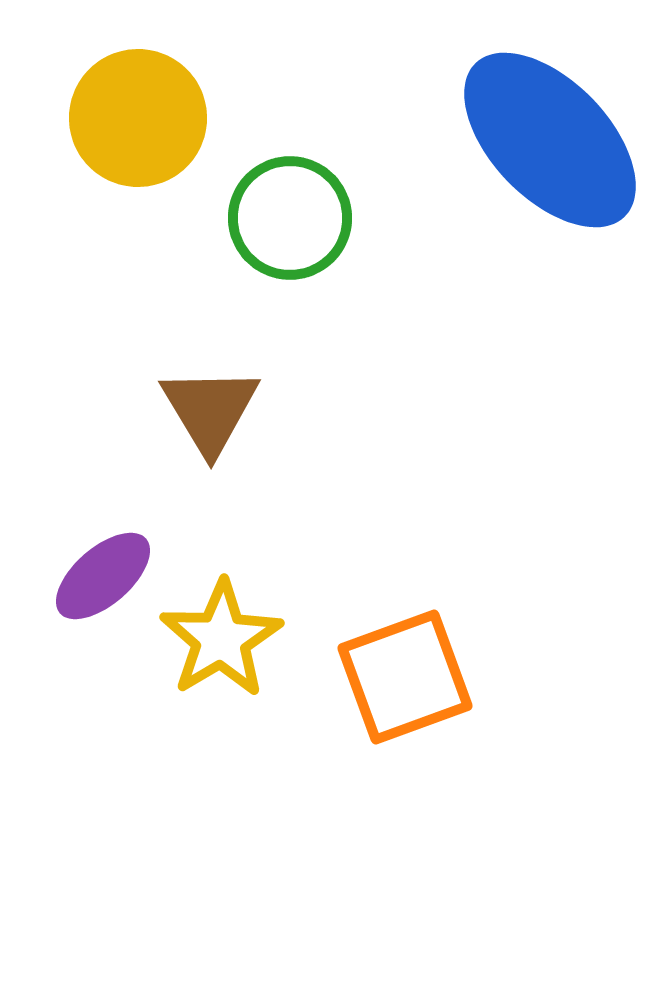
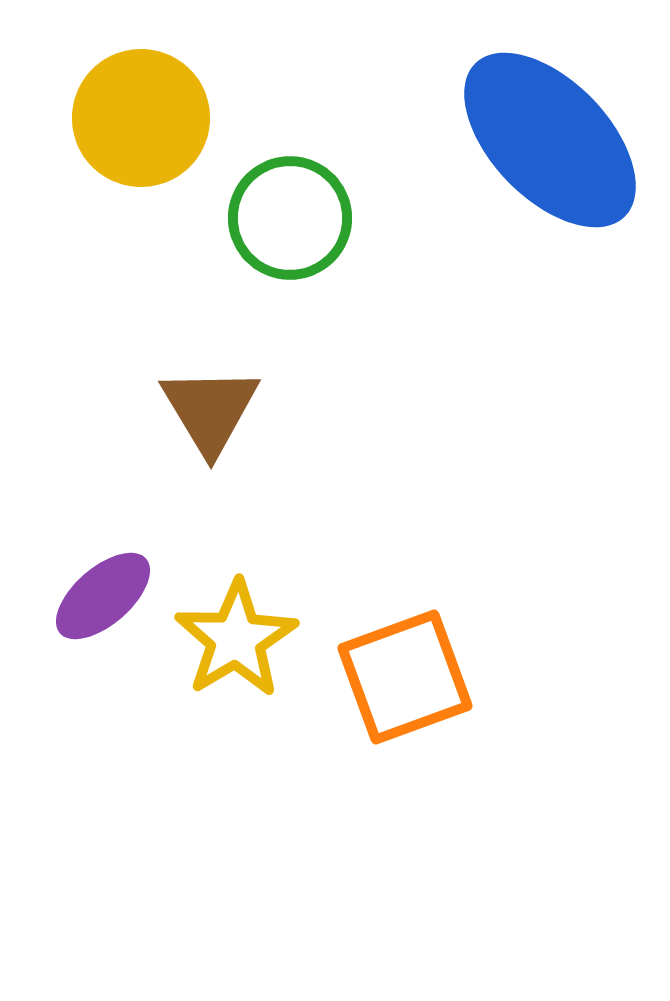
yellow circle: moved 3 px right
purple ellipse: moved 20 px down
yellow star: moved 15 px right
